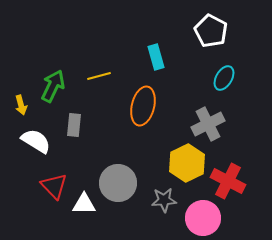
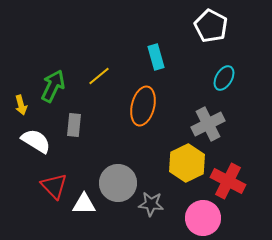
white pentagon: moved 5 px up
yellow line: rotated 25 degrees counterclockwise
gray star: moved 13 px left, 4 px down; rotated 10 degrees clockwise
